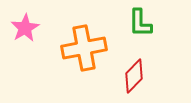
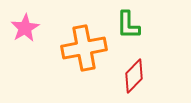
green L-shape: moved 12 px left, 2 px down
